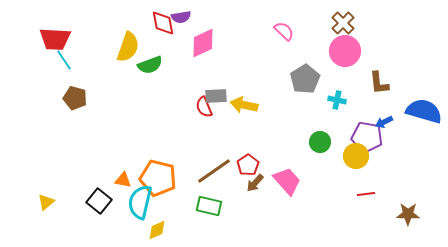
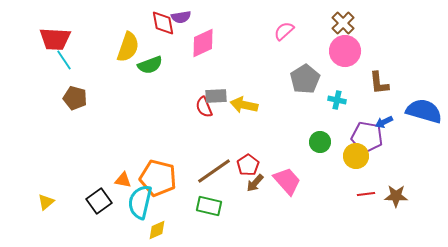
pink semicircle: rotated 85 degrees counterclockwise
black square: rotated 15 degrees clockwise
brown star: moved 12 px left, 18 px up
